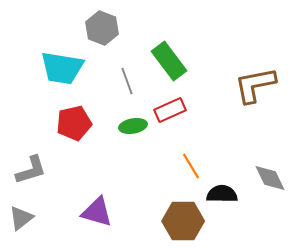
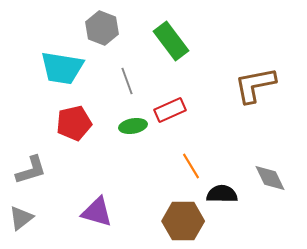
green rectangle: moved 2 px right, 20 px up
